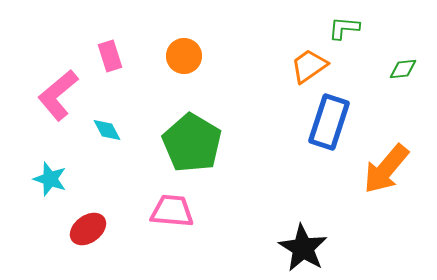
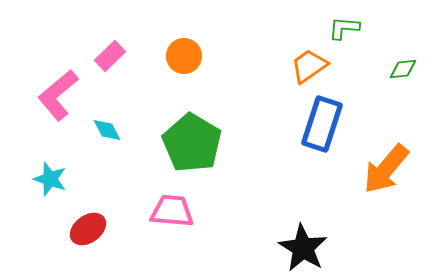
pink rectangle: rotated 64 degrees clockwise
blue rectangle: moved 7 px left, 2 px down
